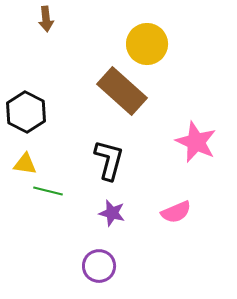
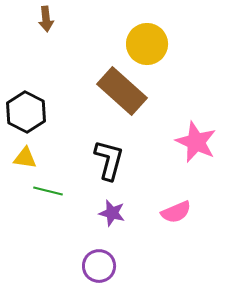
yellow triangle: moved 6 px up
